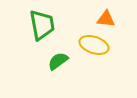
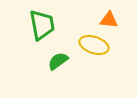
orange triangle: moved 3 px right, 1 px down
